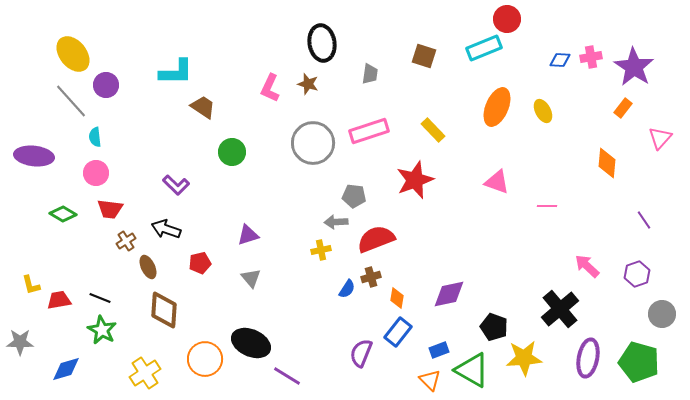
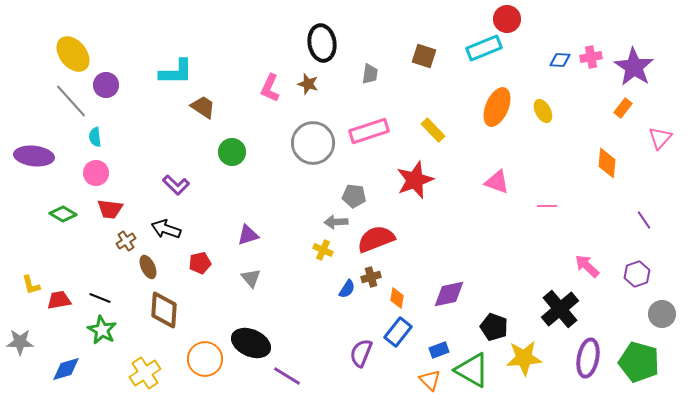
yellow cross at (321, 250): moved 2 px right; rotated 36 degrees clockwise
